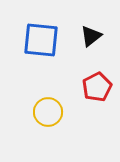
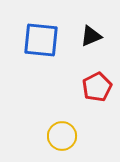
black triangle: rotated 15 degrees clockwise
yellow circle: moved 14 px right, 24 px down
